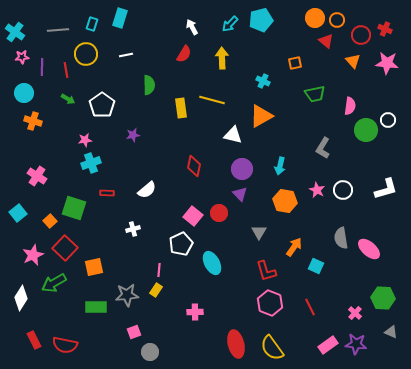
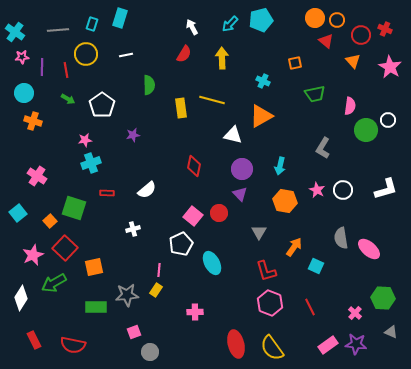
pink star at (387, 63): moved 3 px right, 4 px down; rotated 25 degrees clockwise
red semicircle at (65, 345): moved 8 px right
